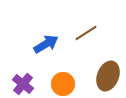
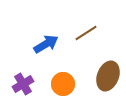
purple cross: rotated 20 degrees clockwise
